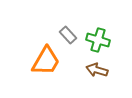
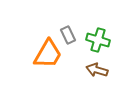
gray rectangle: rotated 18 degrees clockwise
orange trapezoid: moved 2 px right, 7 px up
